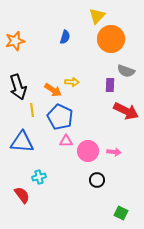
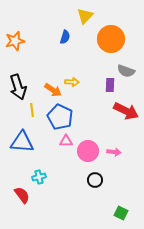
yellow triangle: moved 12 px left
black circle: moved 2 px left
